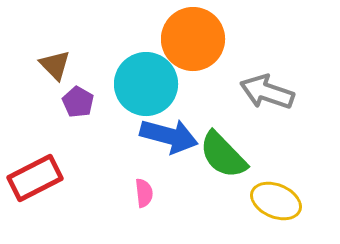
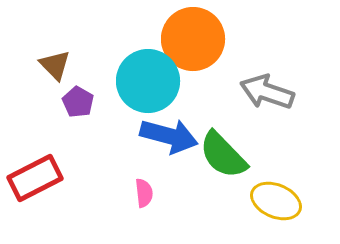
cyan circle: moved 2 px right, 3 px up
